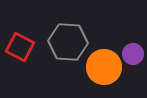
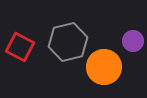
gray hexagon: rotated 18 degrees counterclockwise
purple circle: moved 13 px up
